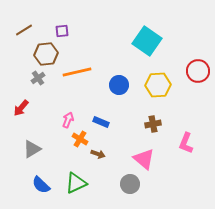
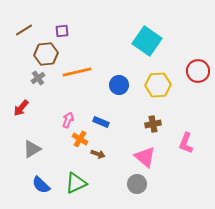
pink triangle: moved 1 px right, 2 px up
gray circle: moved 7 px right
